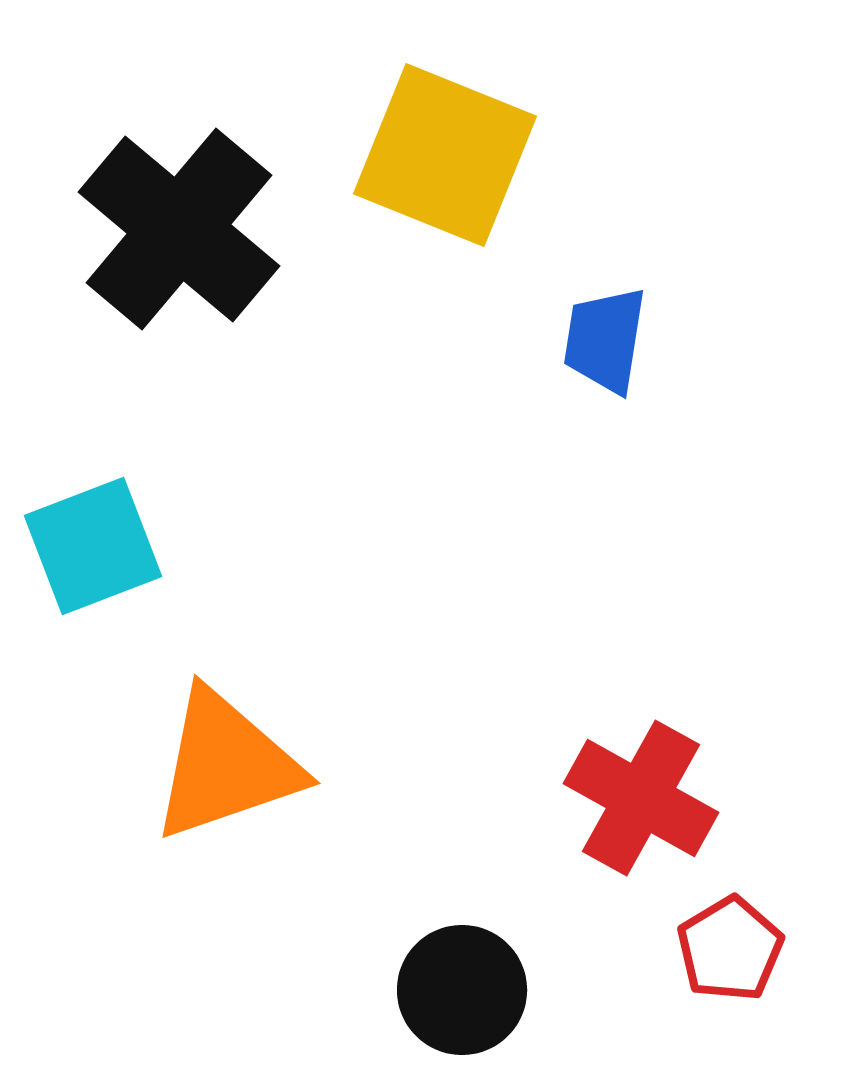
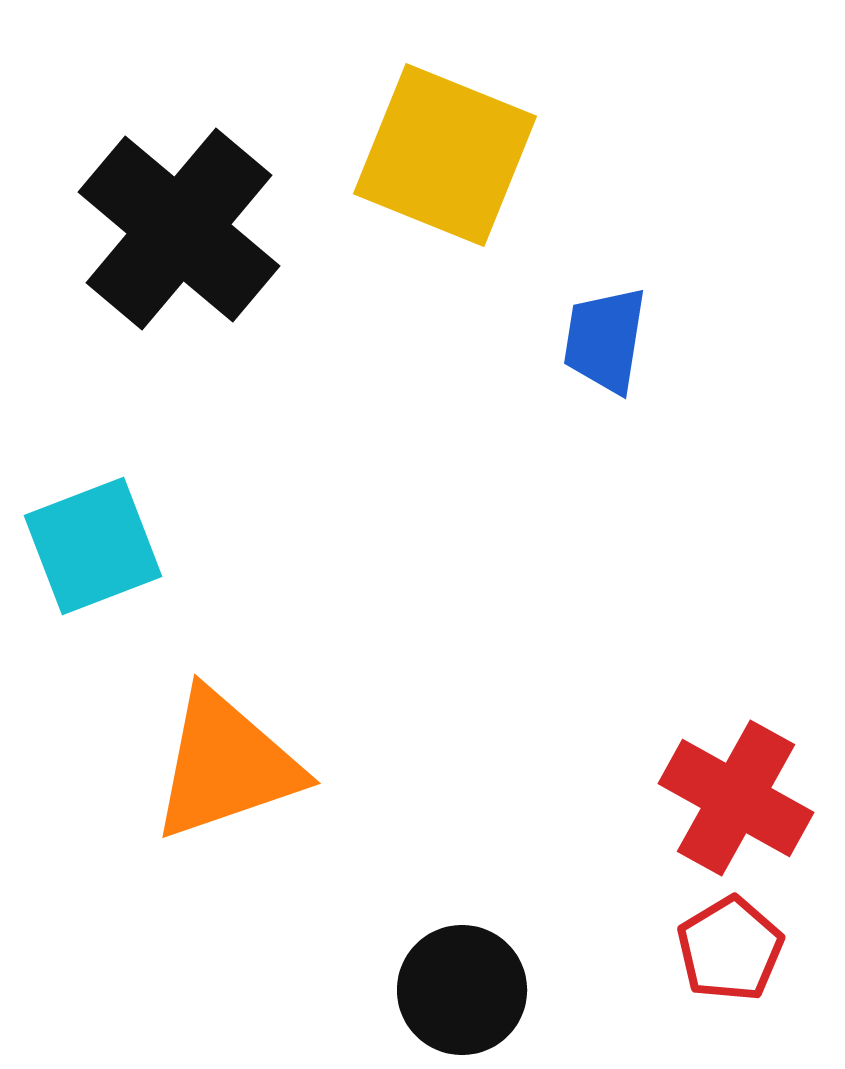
red cross: moved 95 px right
